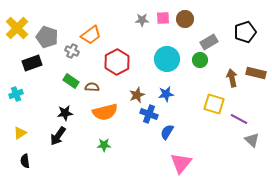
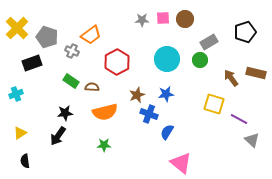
brown arrow: moved 1 px left; rotated 24 degrees counterclockwise
pink triangle: rotated 30 degrees counterclockwise
